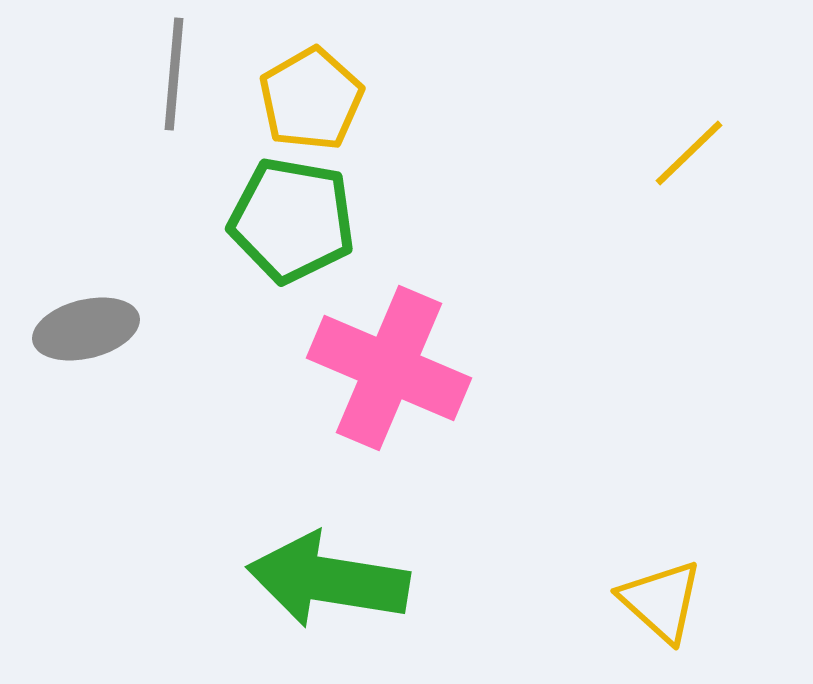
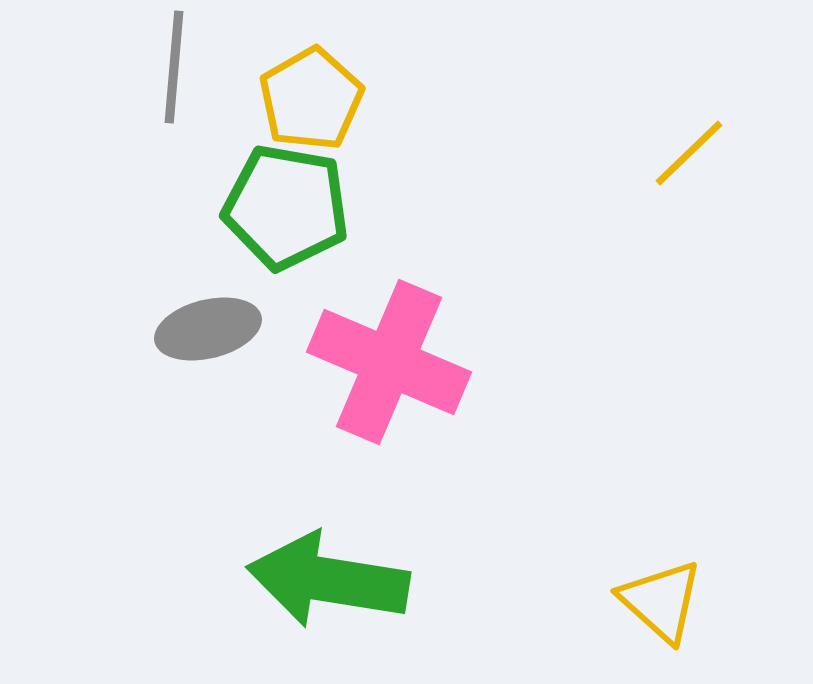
gray line: moved 7 px up
green pentagon: moved 6 px left, 13 px up
gray ellipse: moved 122 px right
pink cross: moved 6 px up
